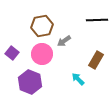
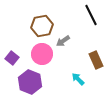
black line: moved 6 px left, 5 px up; rotated 65 degrees clockwise
gray arrow: moved 1 px left
purple square: moved 5 px down
brown rectangle: rotated 54 degrees counterclockwise
